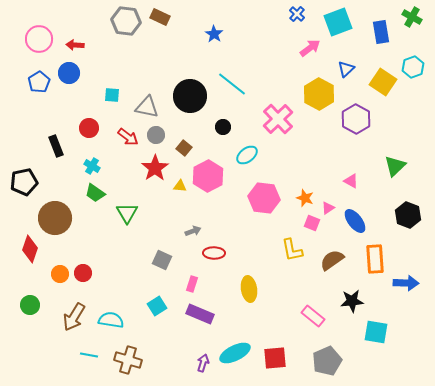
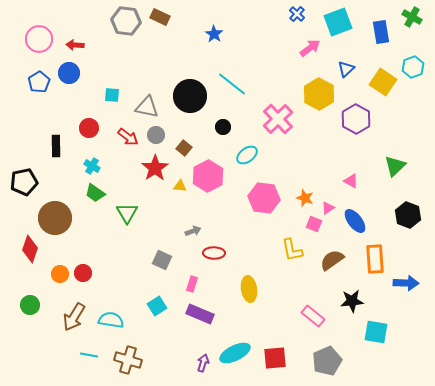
black rectangle at (56, 146): rotated 20 degrees clockwise
pink square at (312, 223): moved 2 px right, 1 px down
